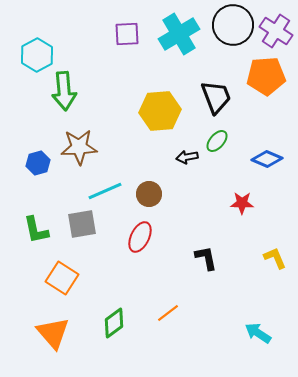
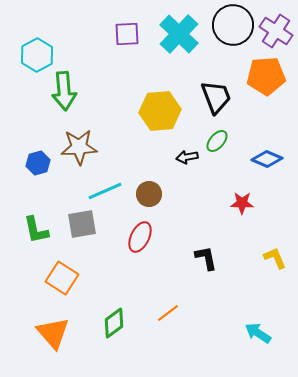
cyan cross: rotated 15 degrees counterclockwise
